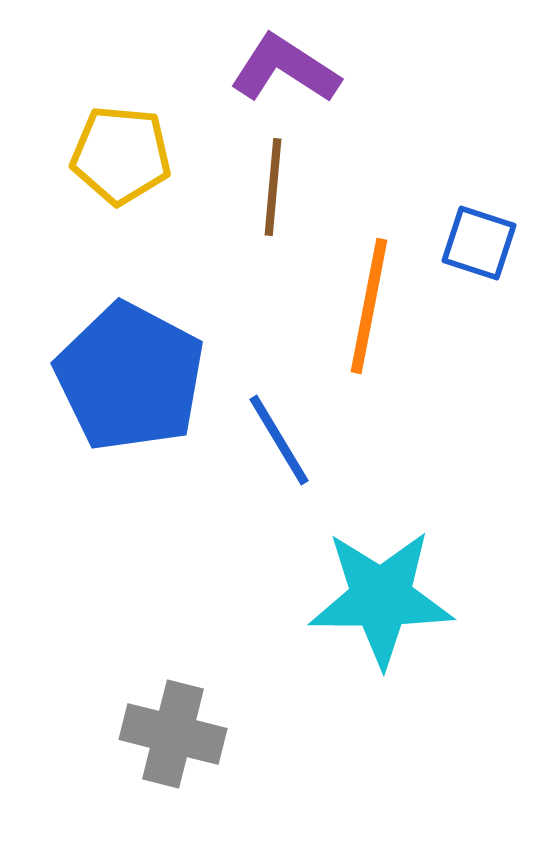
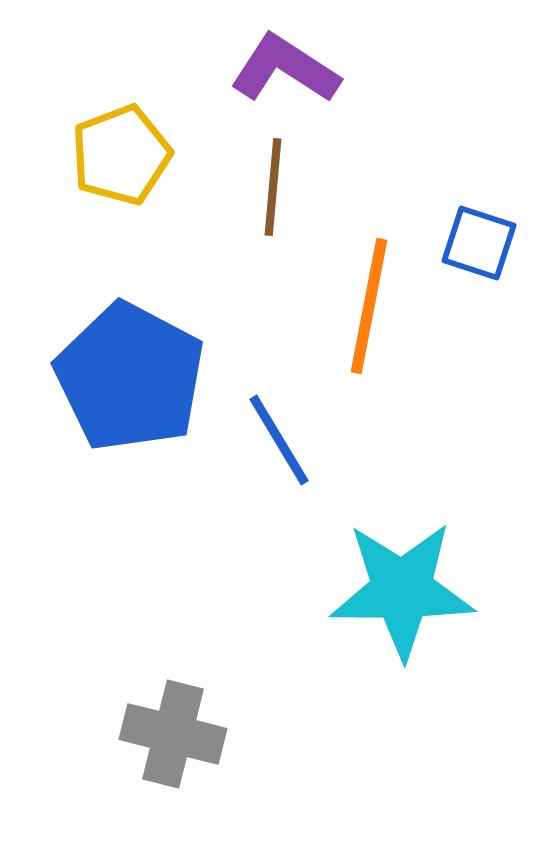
yellow pentagon: rotated 26 degrees counterclockwise
cyan star: moved 21 px right, 8 px up
